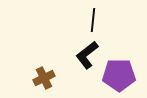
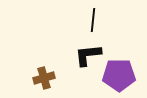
black L-shape: moved 1 px right; rotated 32 degrees clockwise
brown cross: rotated 10 degrees clockwise
